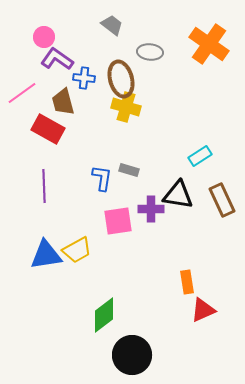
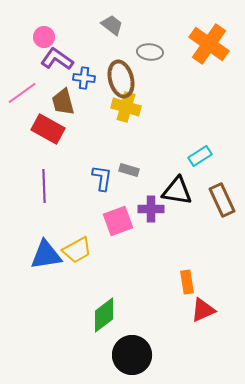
black triangle: moved 1 px left, 4 px up
pink square: rotated 12 degrees counterclockwise
